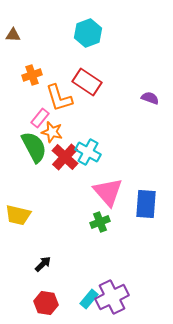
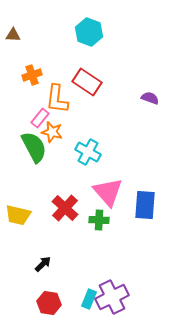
cyan hexagon: moved 1 px right, 1 px up; rotated 20 degrees counterclockwise
orange L-shape: moved 2 px left, 1 px down; rotated 24 degrees clockwise
red cross: moved 51 px down
blue rectangle: moved 1 px left, 1 px down
green cross: moved 1 px left, 2 px up; rotated 24 degrees clockwise
cyan rectangle: rotated 18 degrees counterclockwise
red hexagon: moved 3 px right
